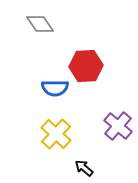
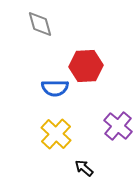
gray diamond: rotated 20 degrees clockwise
